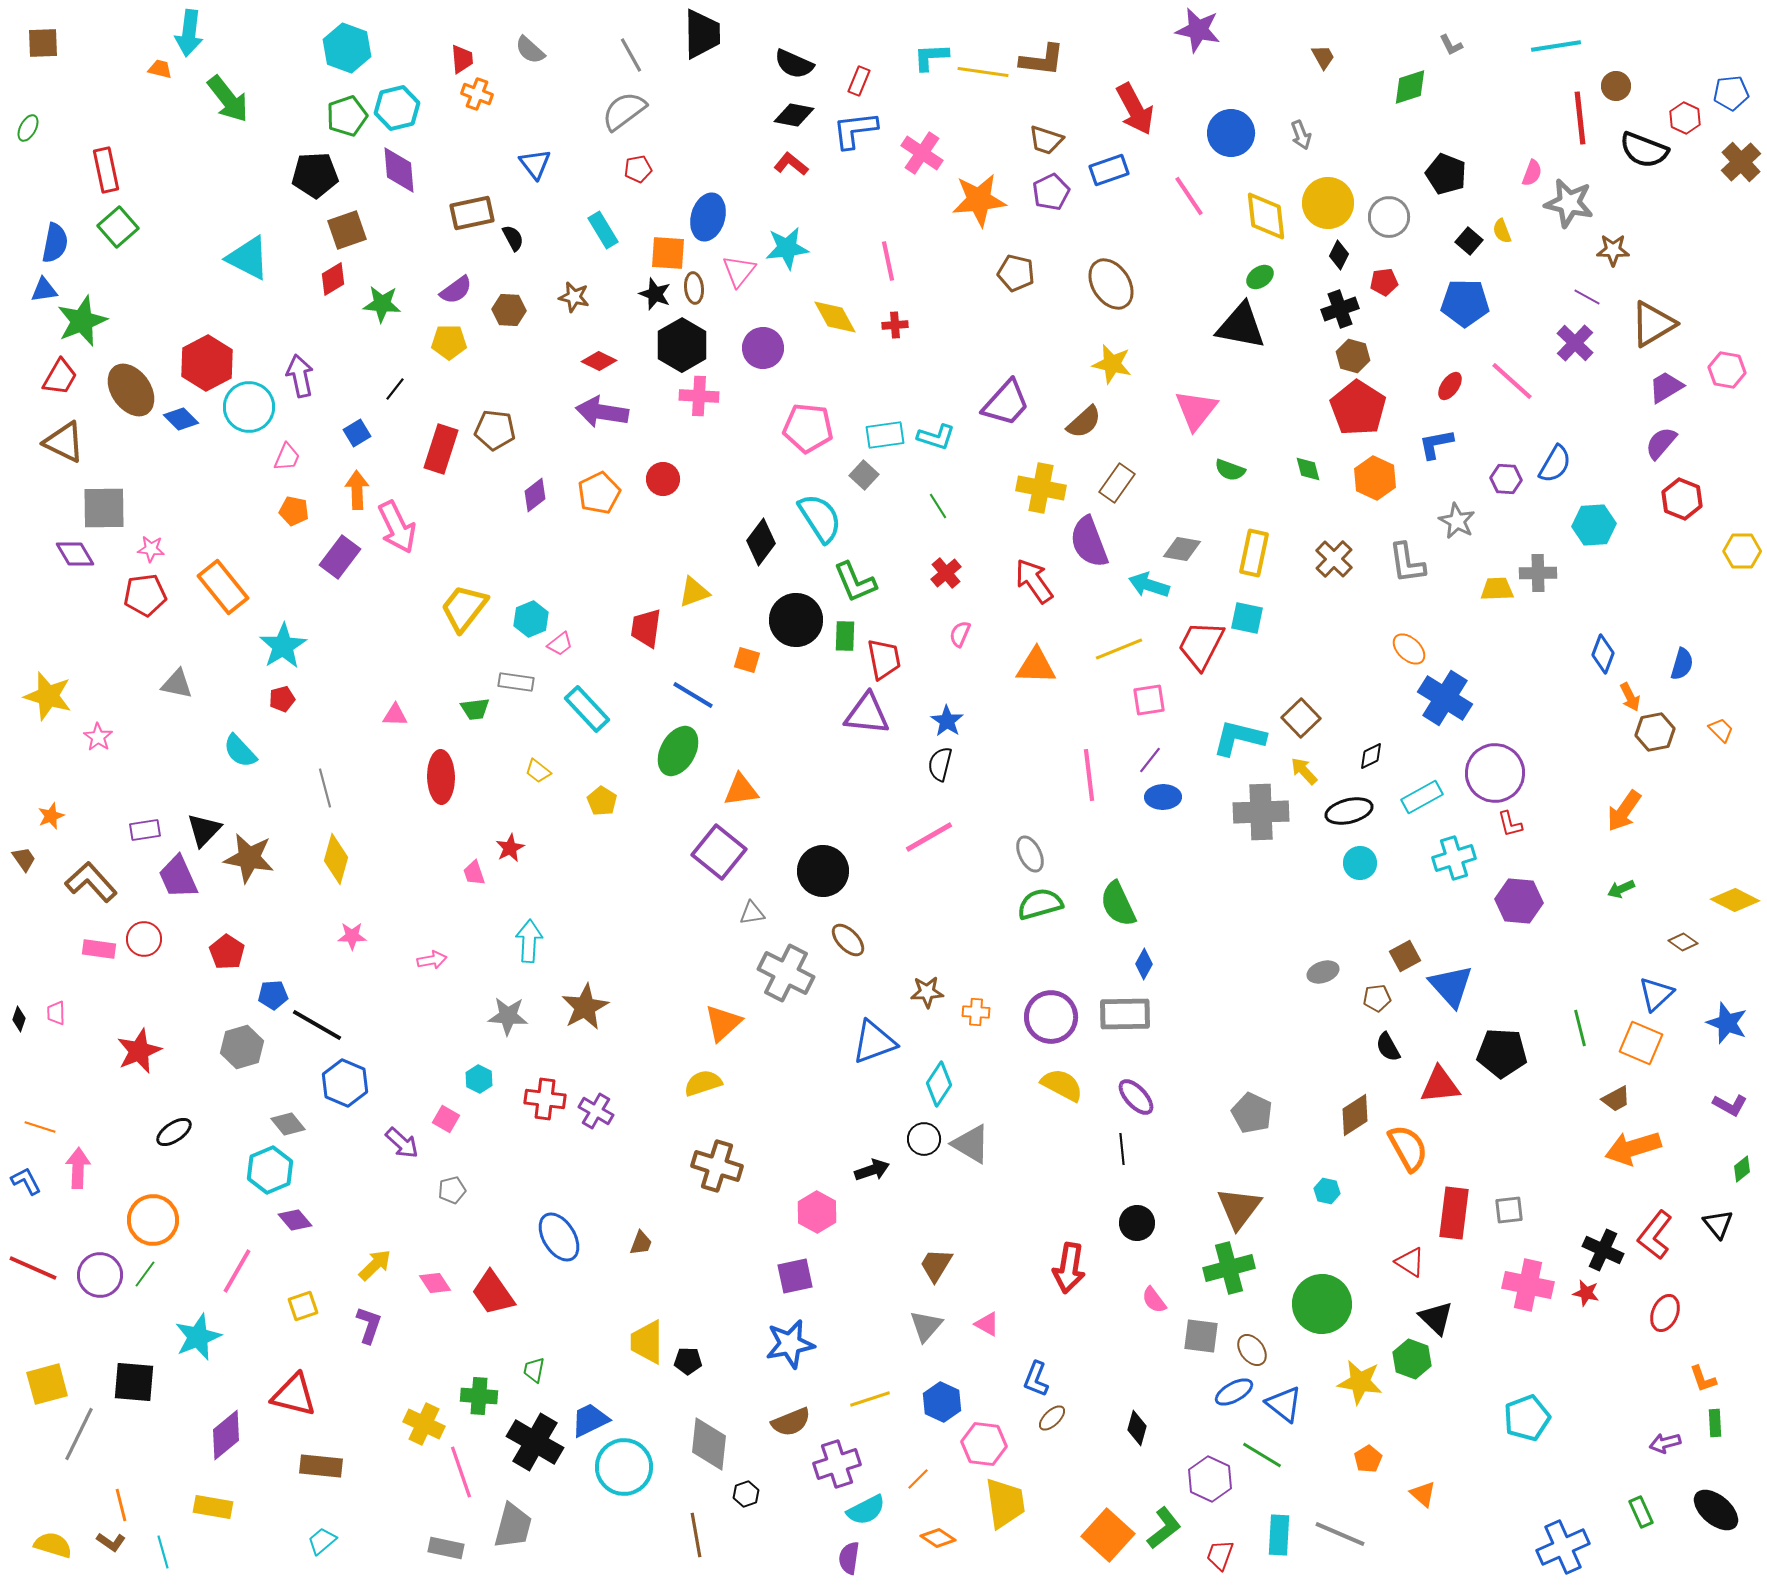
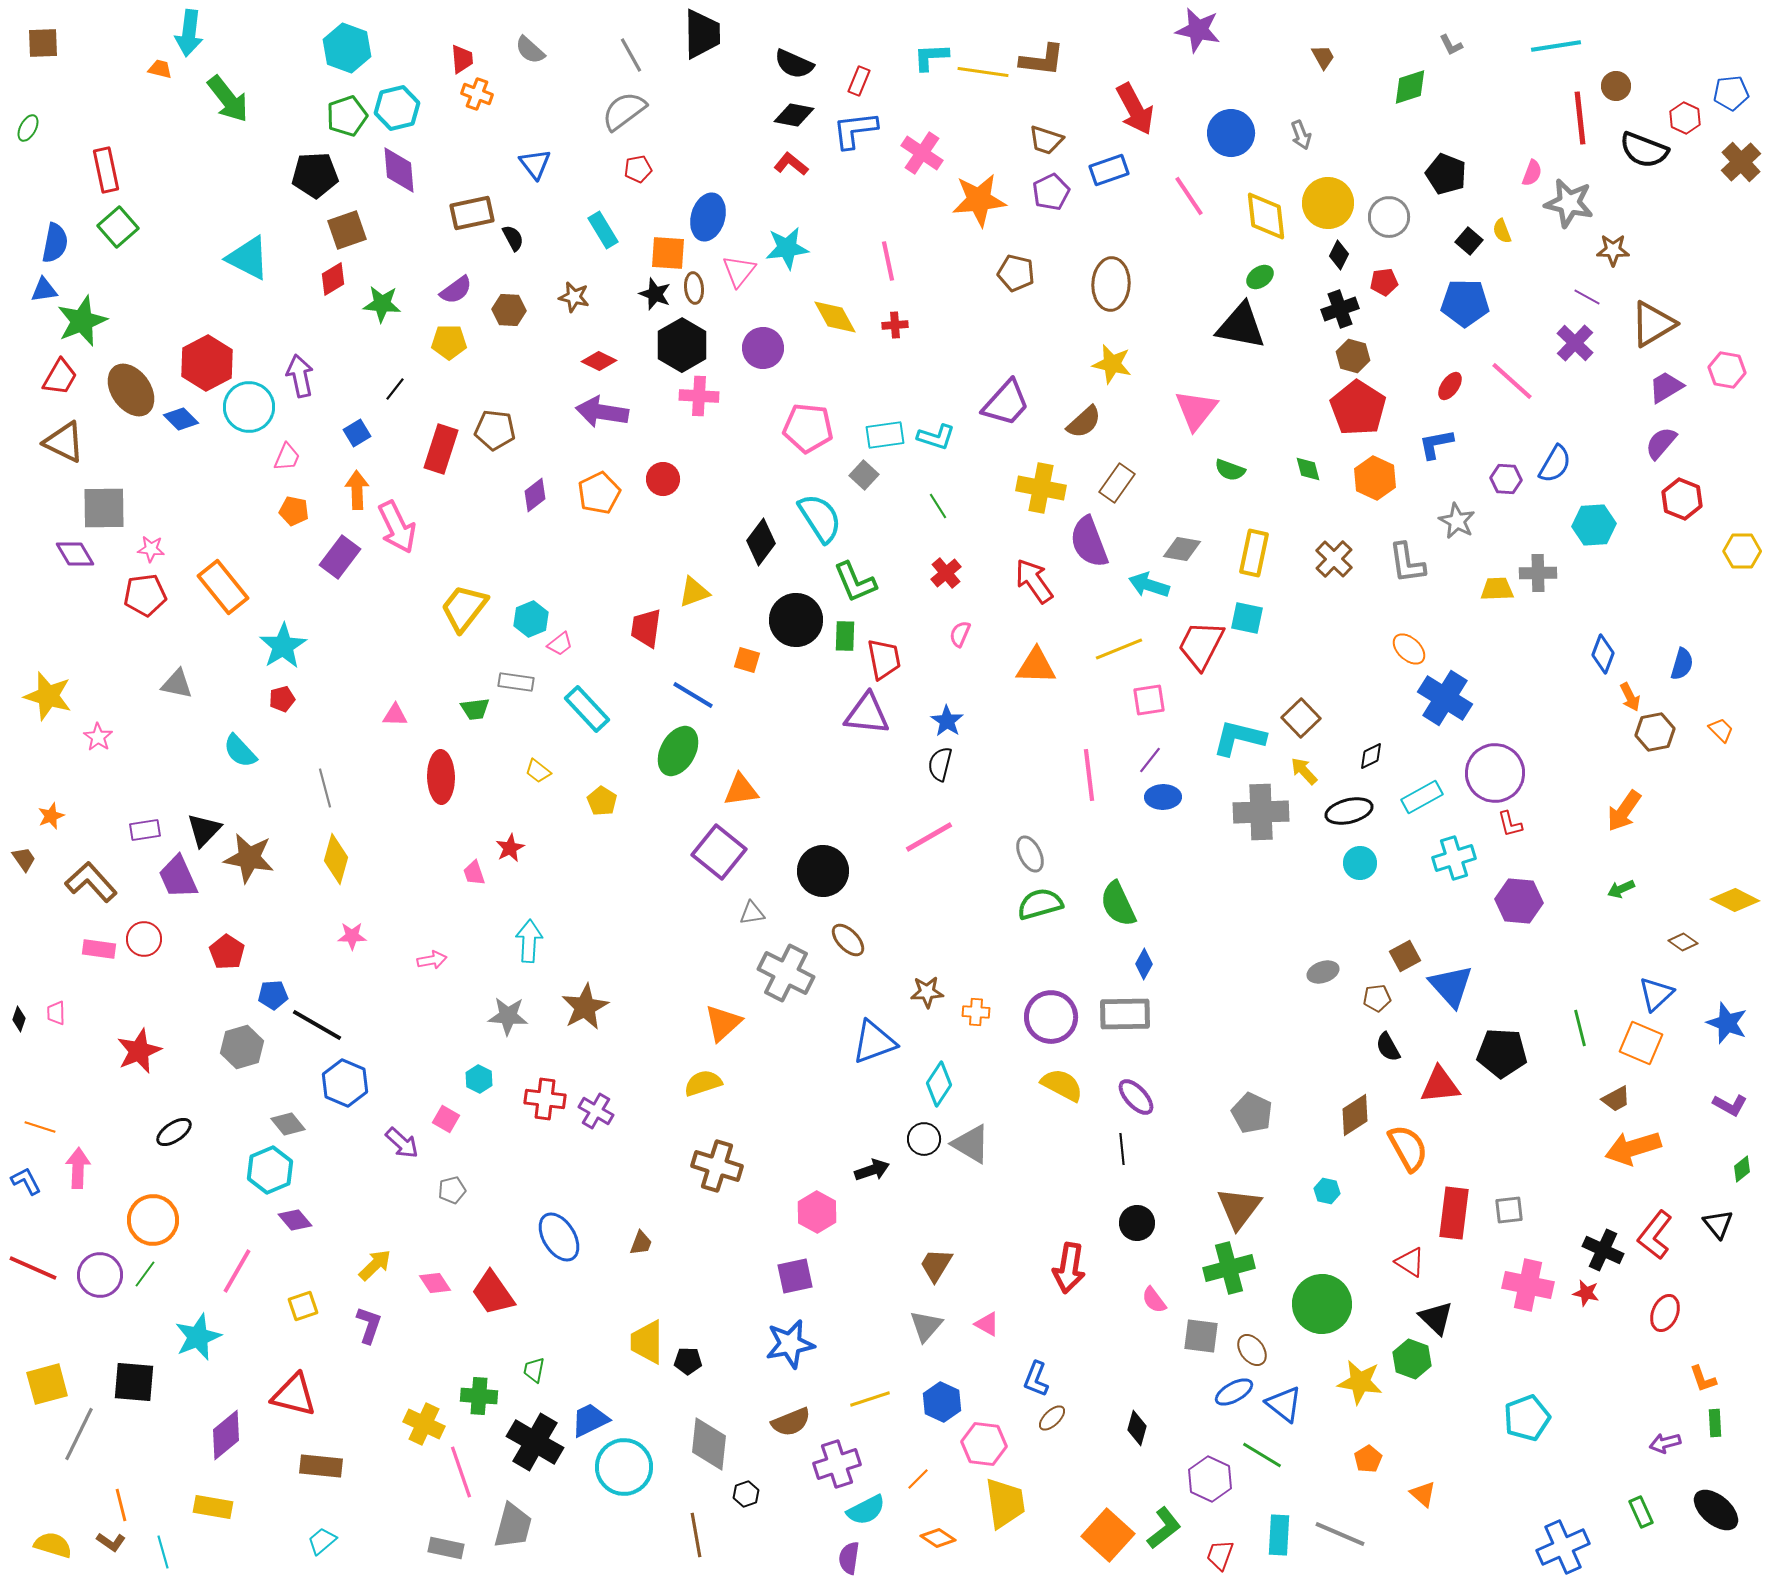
brown ellipse at (1111, 284): rotated 36 degrees clockwise
